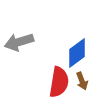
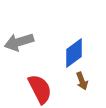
blue diamond: moved 3 px left
red semicircle: moved 19 px left, 7 px down; rotated 36 degrees counterclockwise
